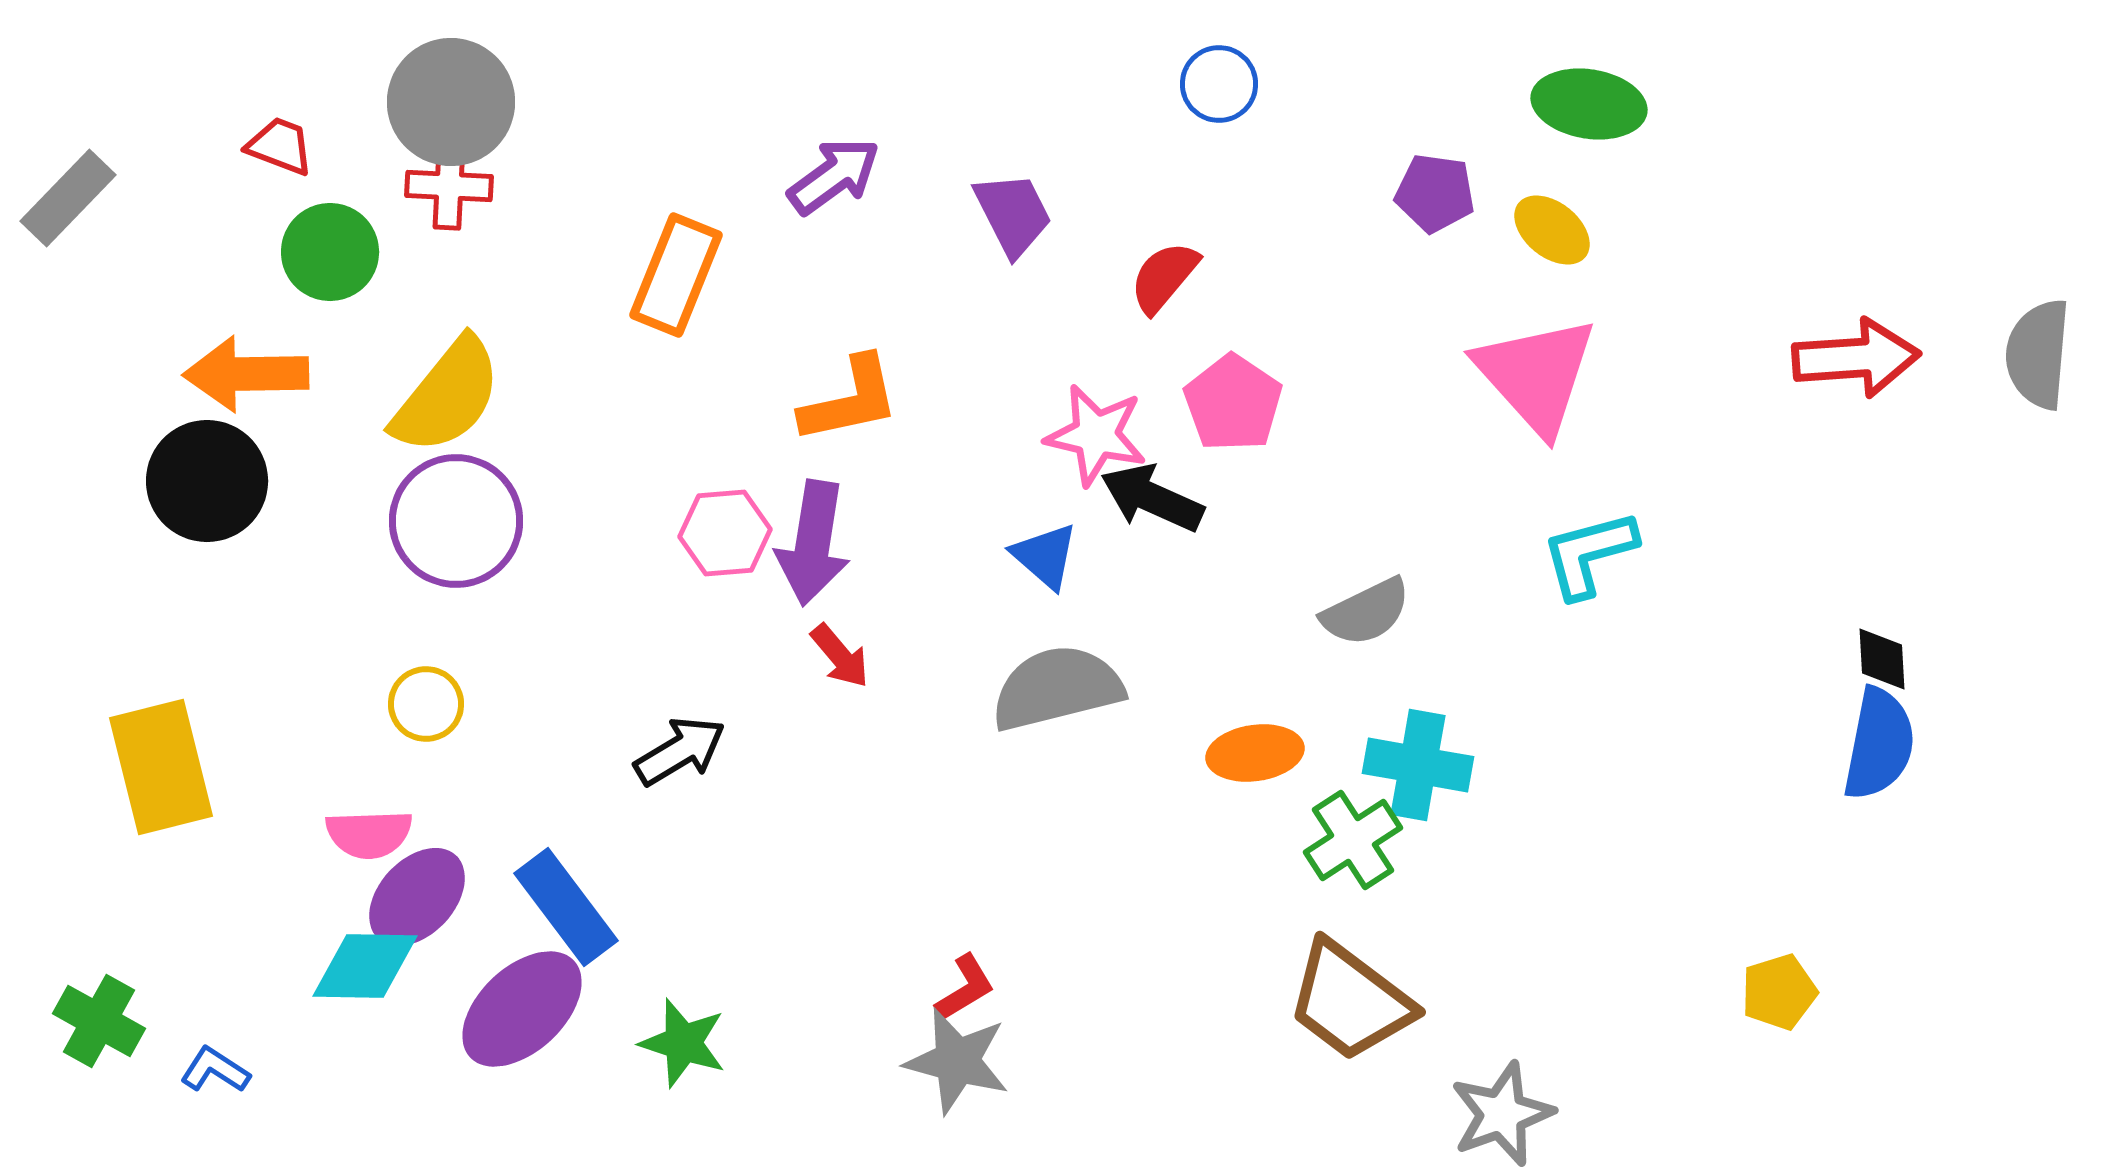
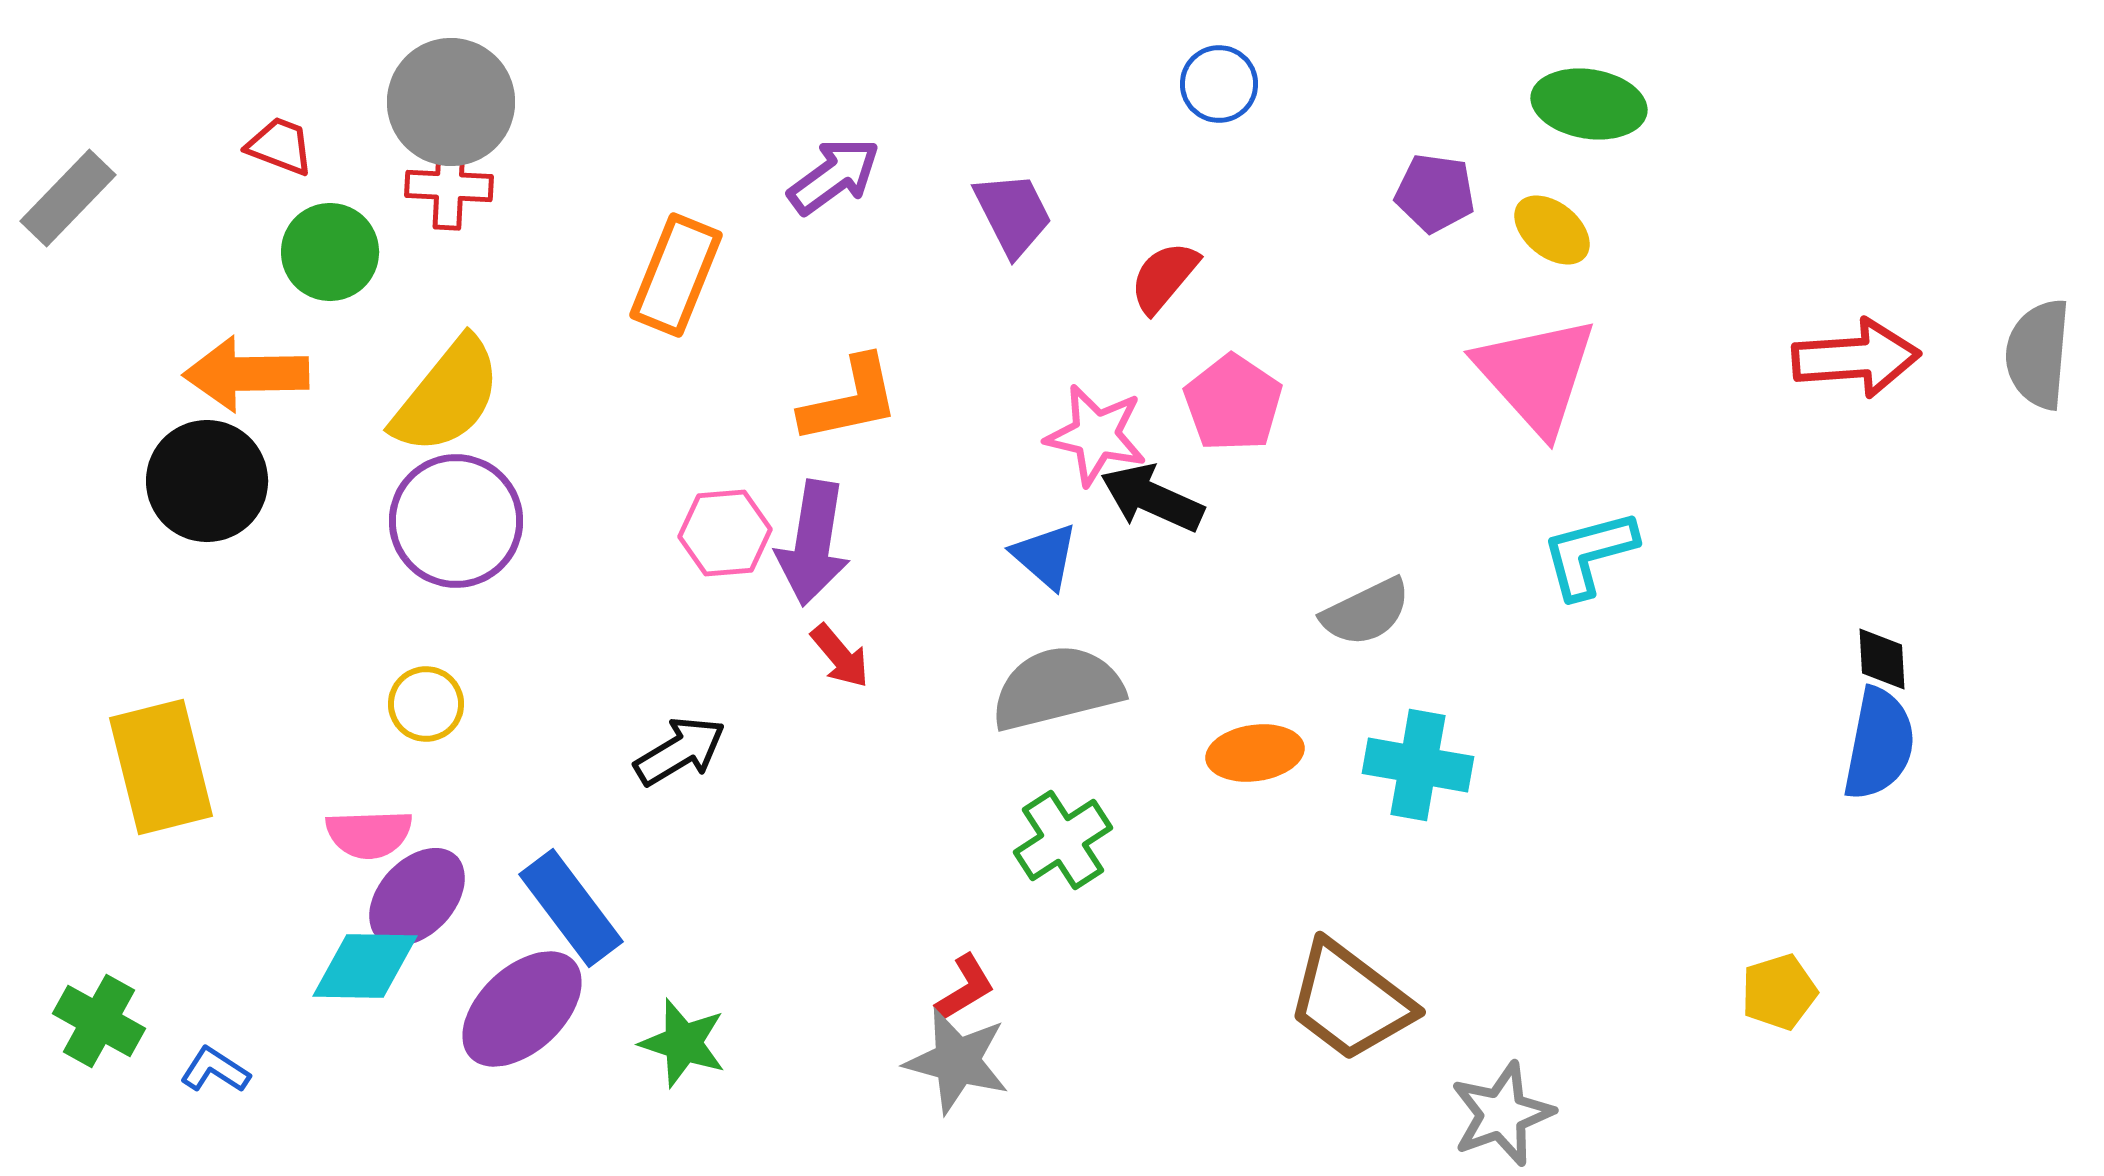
green cross at (1353, 840): moved 290 px left
blue rectangle at (566, 907): moved 5 px right, 1 px down
